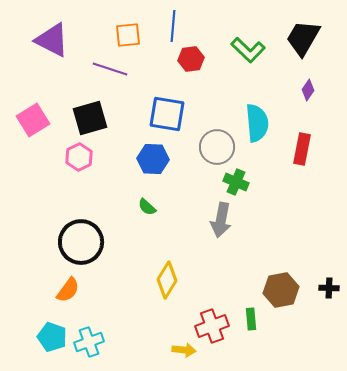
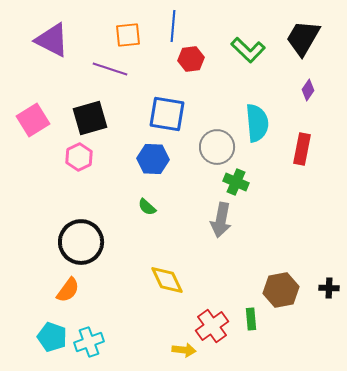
yellow diamond: rotated 57 degrees counterclockwise
red cross: rotated 16 degrees counterclockwise
